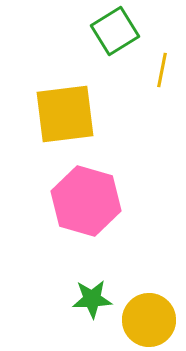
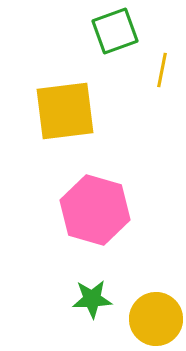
green square: rotated 12 degrees clockwise
yellow square: moved 3 px up
pink hexagon: moved 9 px right, 9 px down
yellow circle: moved 7 px right, 1 px up
